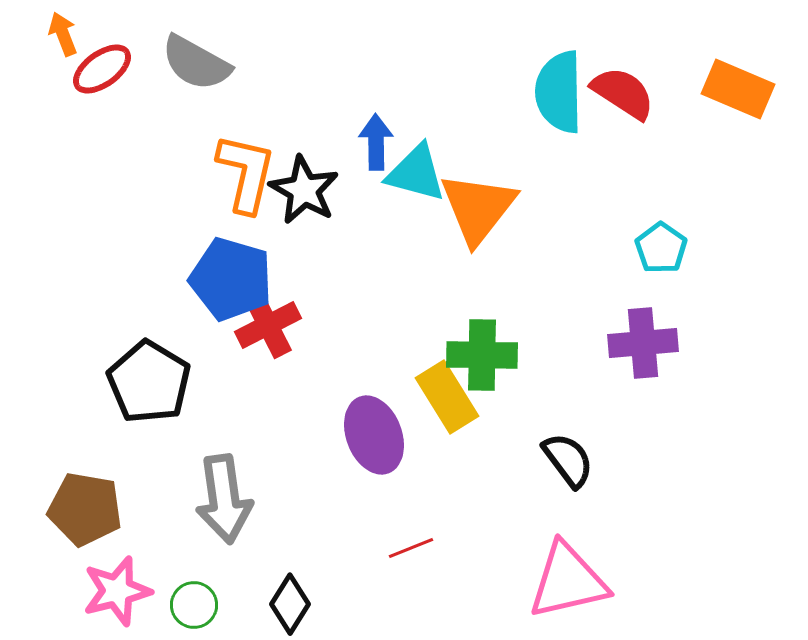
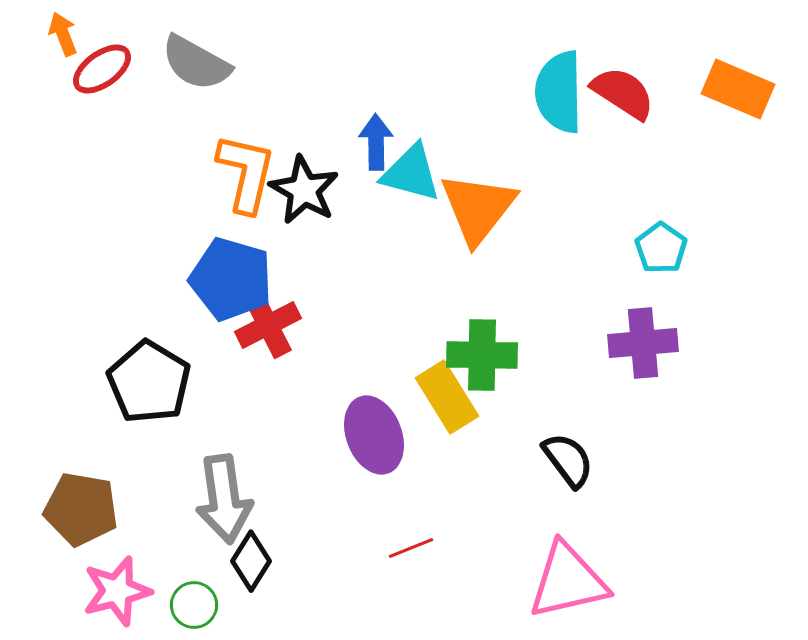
cyan triangle: moved 5 px left
brown pentagon: moved 4 px left
black diamond: moved 39 px left, 43 px up
